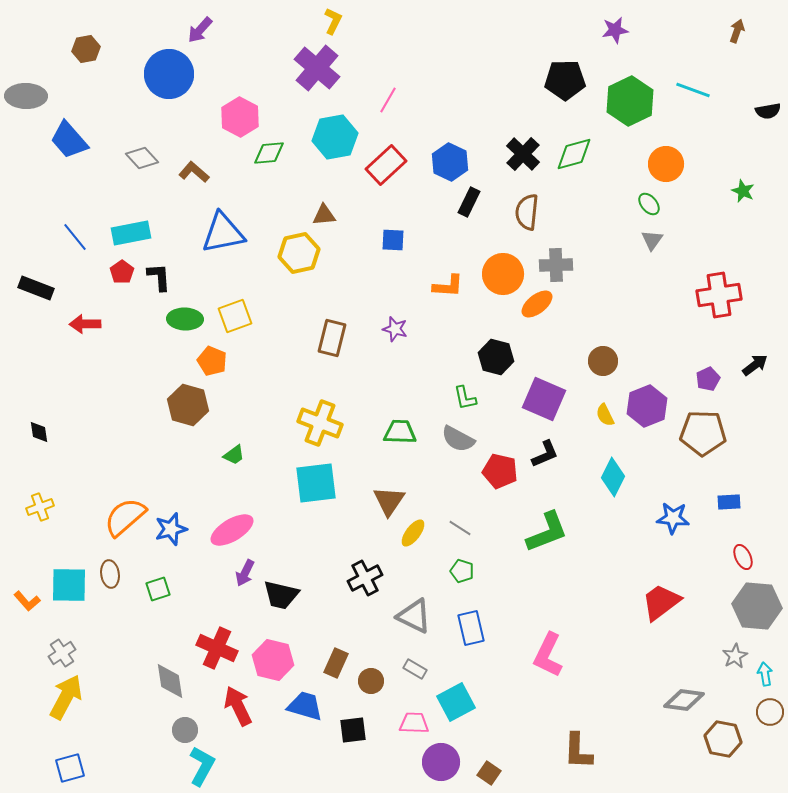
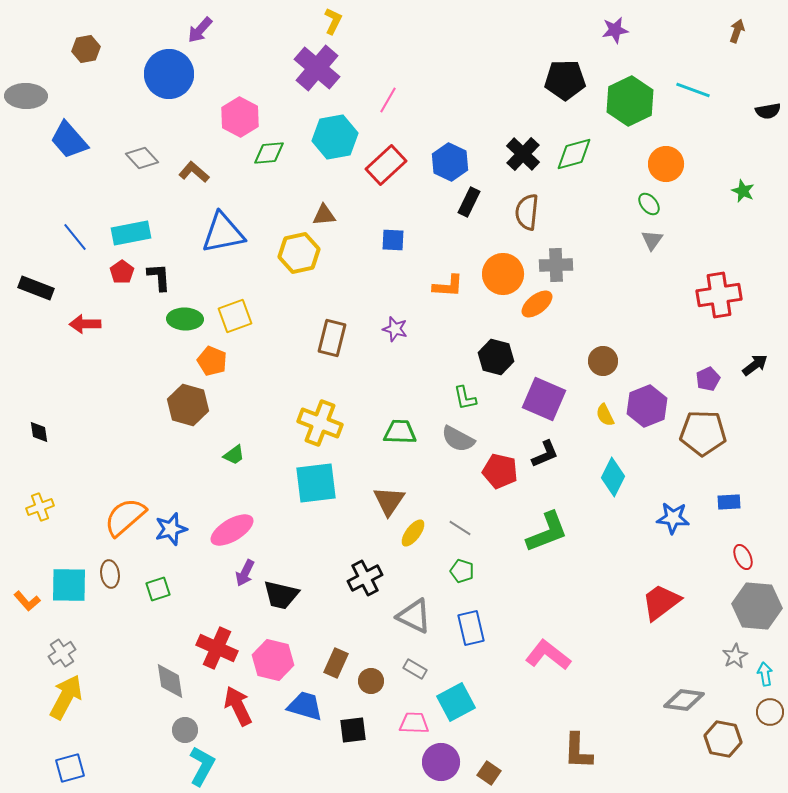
pink L-shape at (548, 655): rotated 102 degrees clockwise
